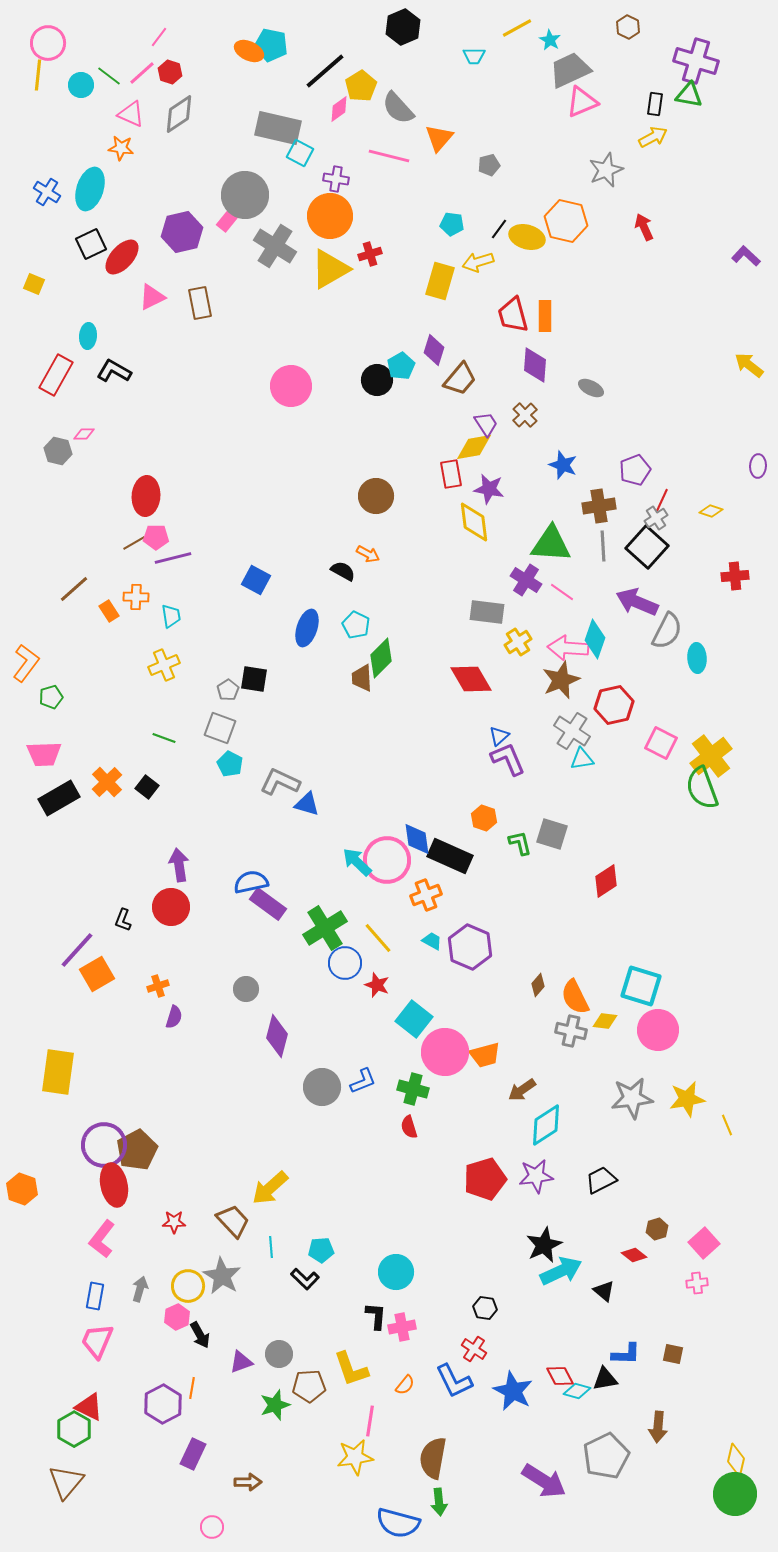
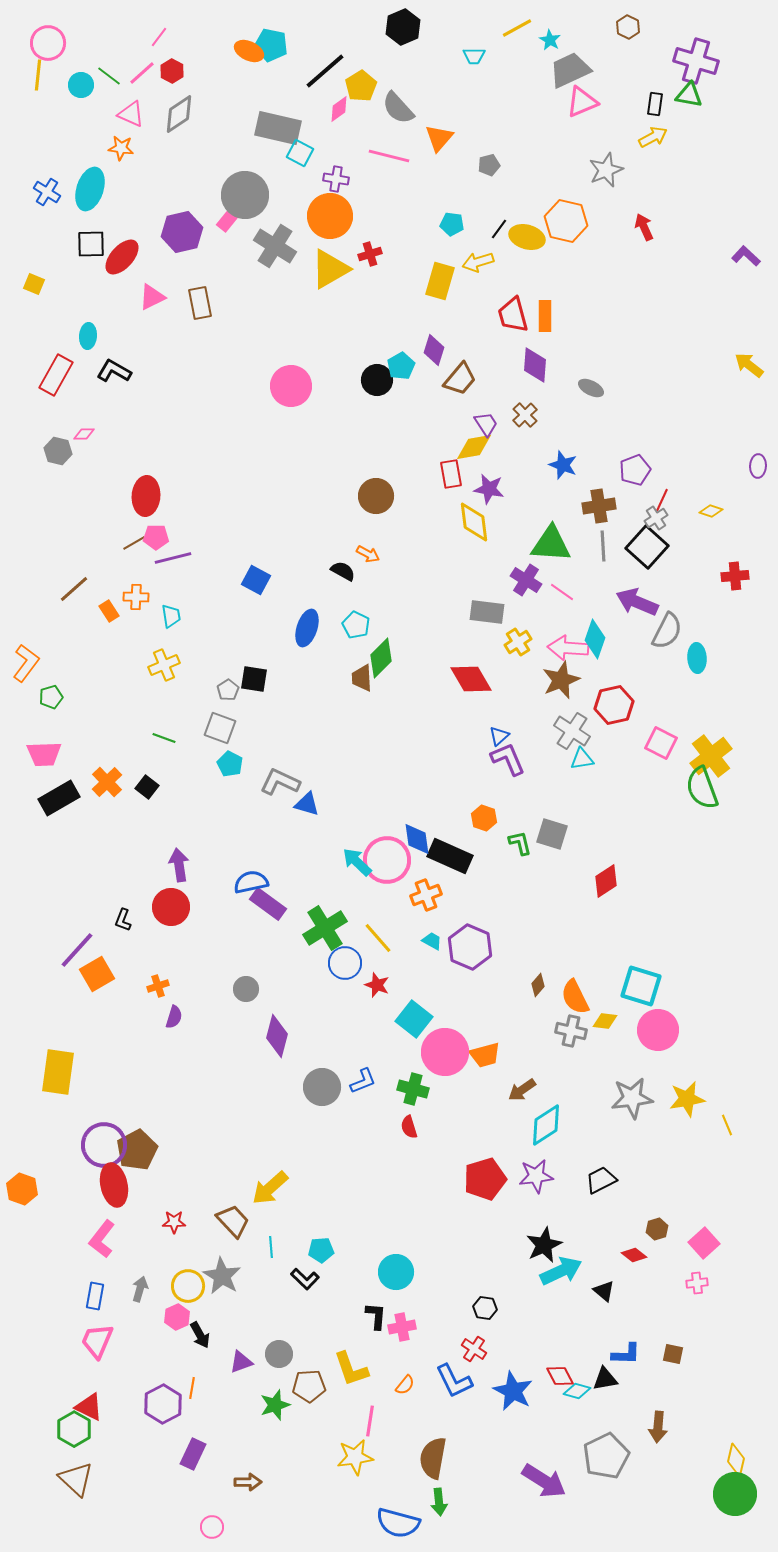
red hexagon at (170, 72): moved 2 px right, 1 px up; rotated 10 degrees clockwise
black square at (91, 244): rotated 24 degrees clockwise
brown triangle at (66, 1482): moved 10 px right, 3 px up; rotated 27 degrees counterclockwise
